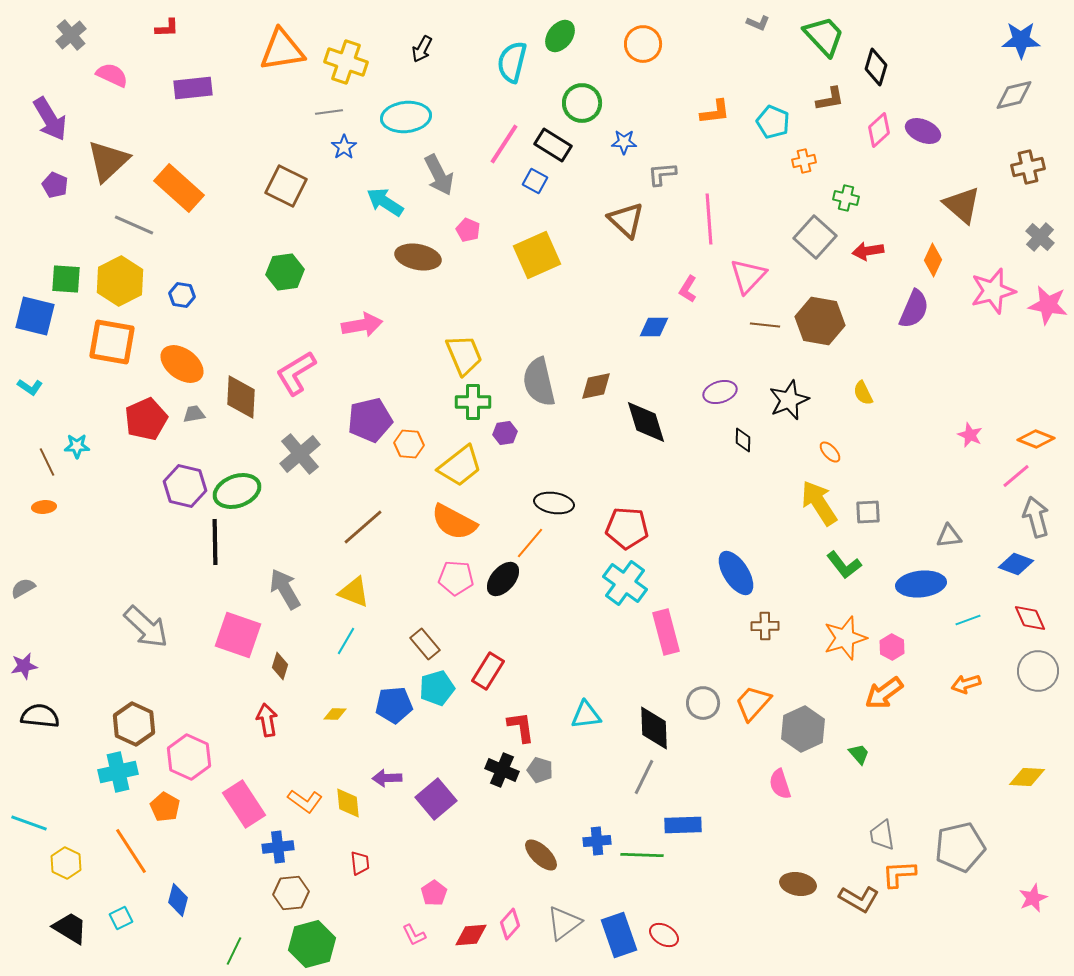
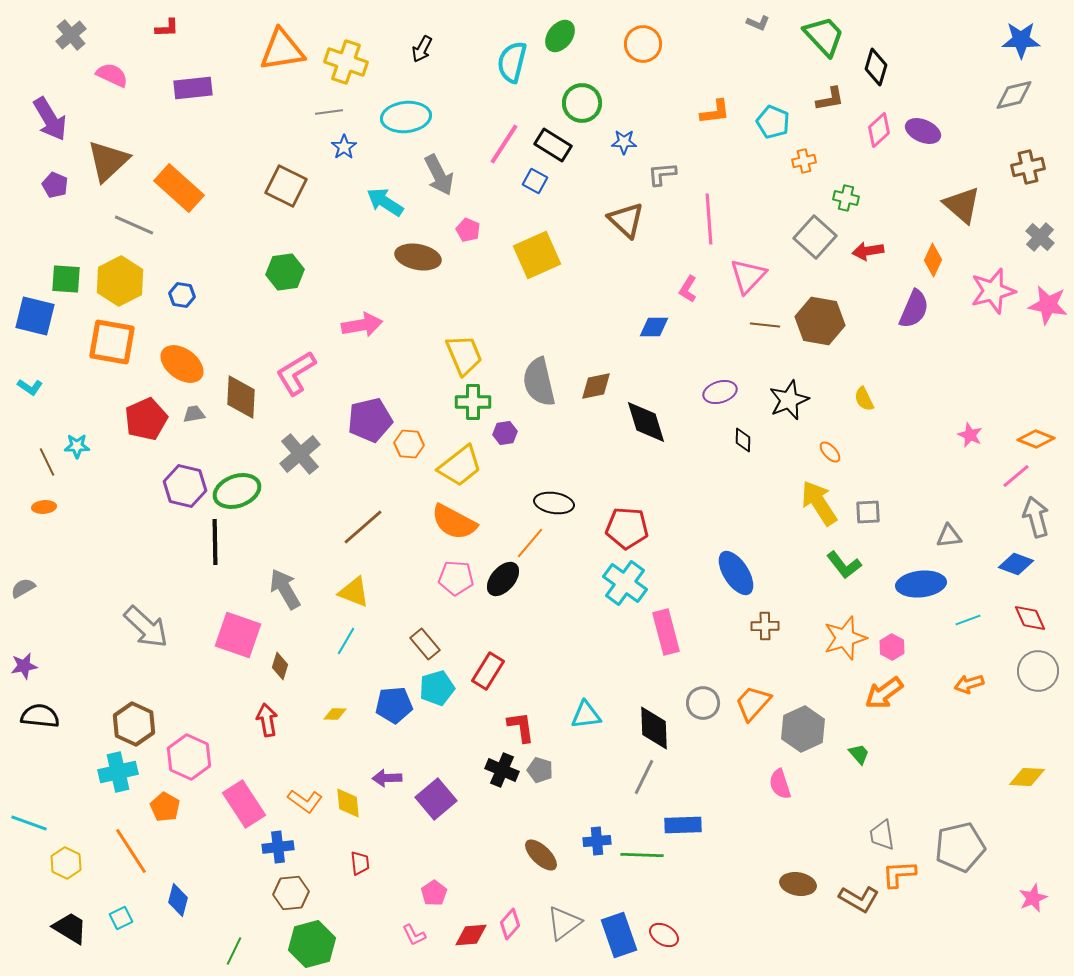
yellow semicircle at (863, 393): moved 1 px right, 6 px down
orange arrow at (966, 684): moved 3 px right
